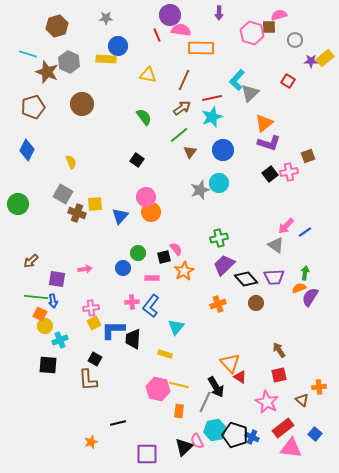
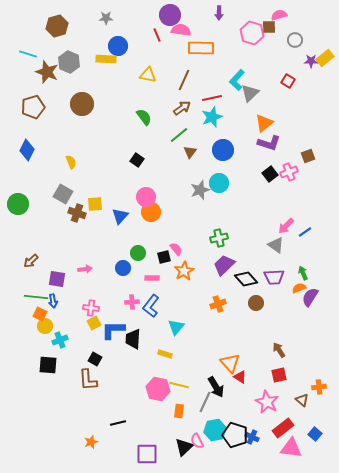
pink cross at (289, 172): rotated 12 degrees counterclockwise
green arrow at (305, 273): moved 2 px left; rotated 32 degrees counterclockwise
pink cross at (91, 308): rotated 14 degrees clockwise
